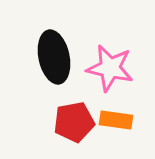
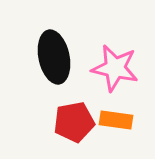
pink star: moved 5 px right
